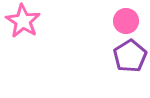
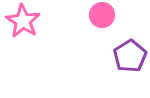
pink circle: moved 24 px left, 6 px up
